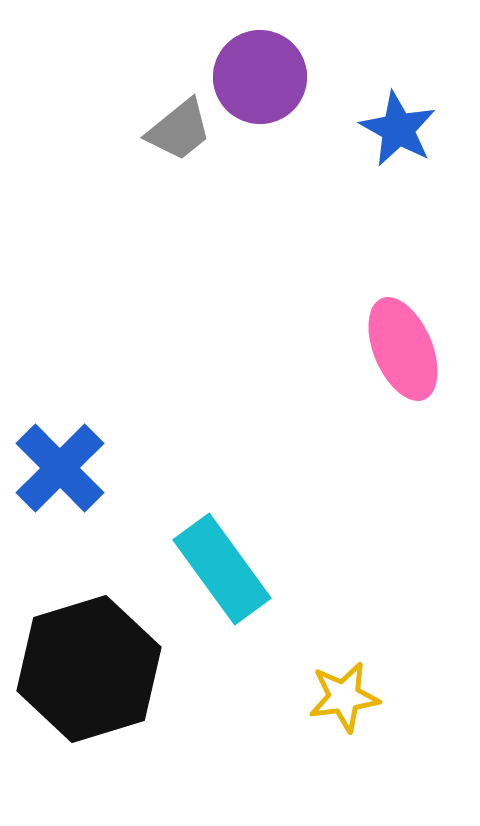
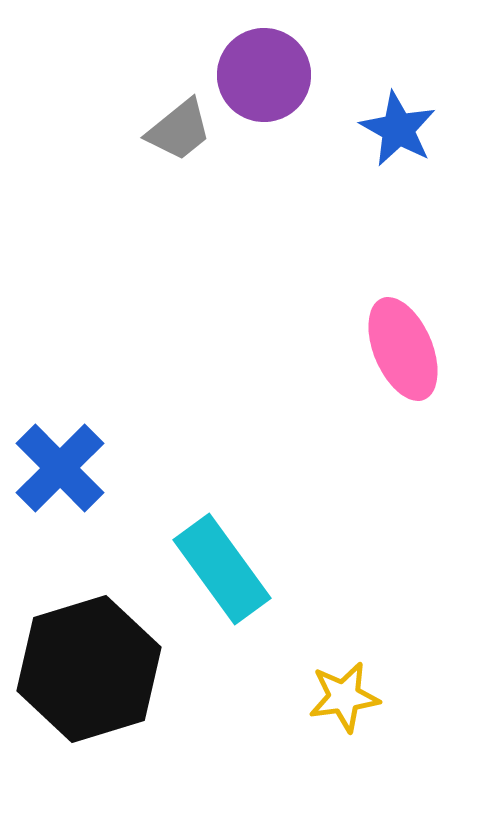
purple circle: moved 4 px right, 2 px up
